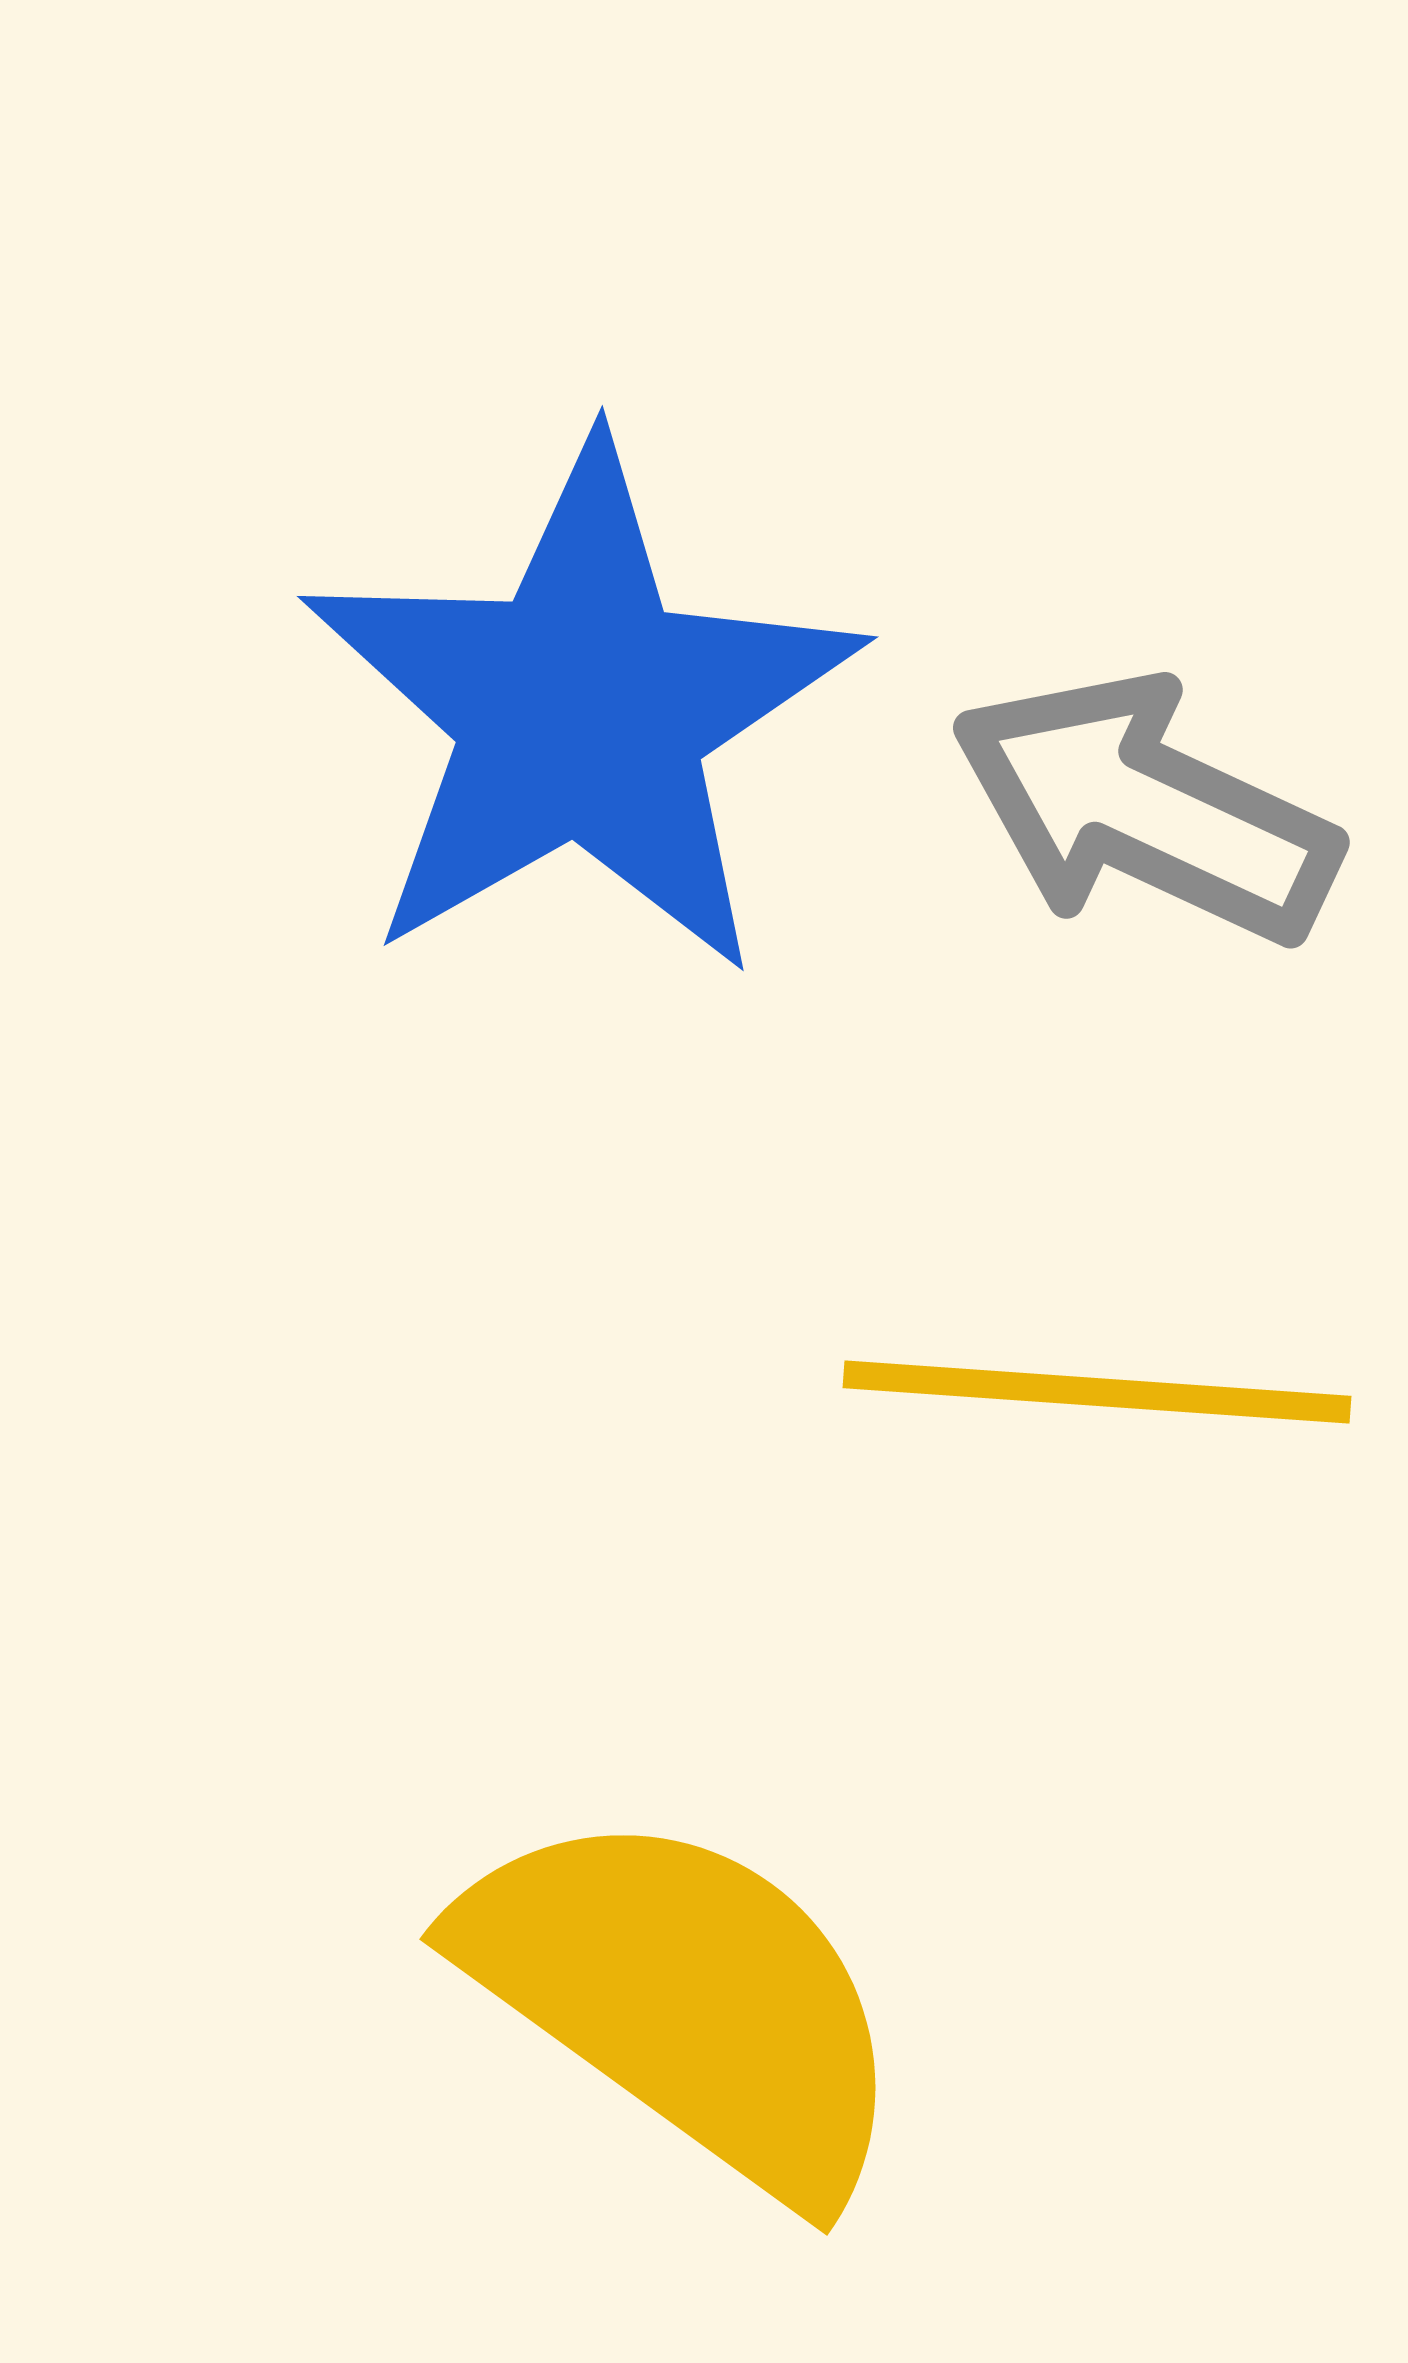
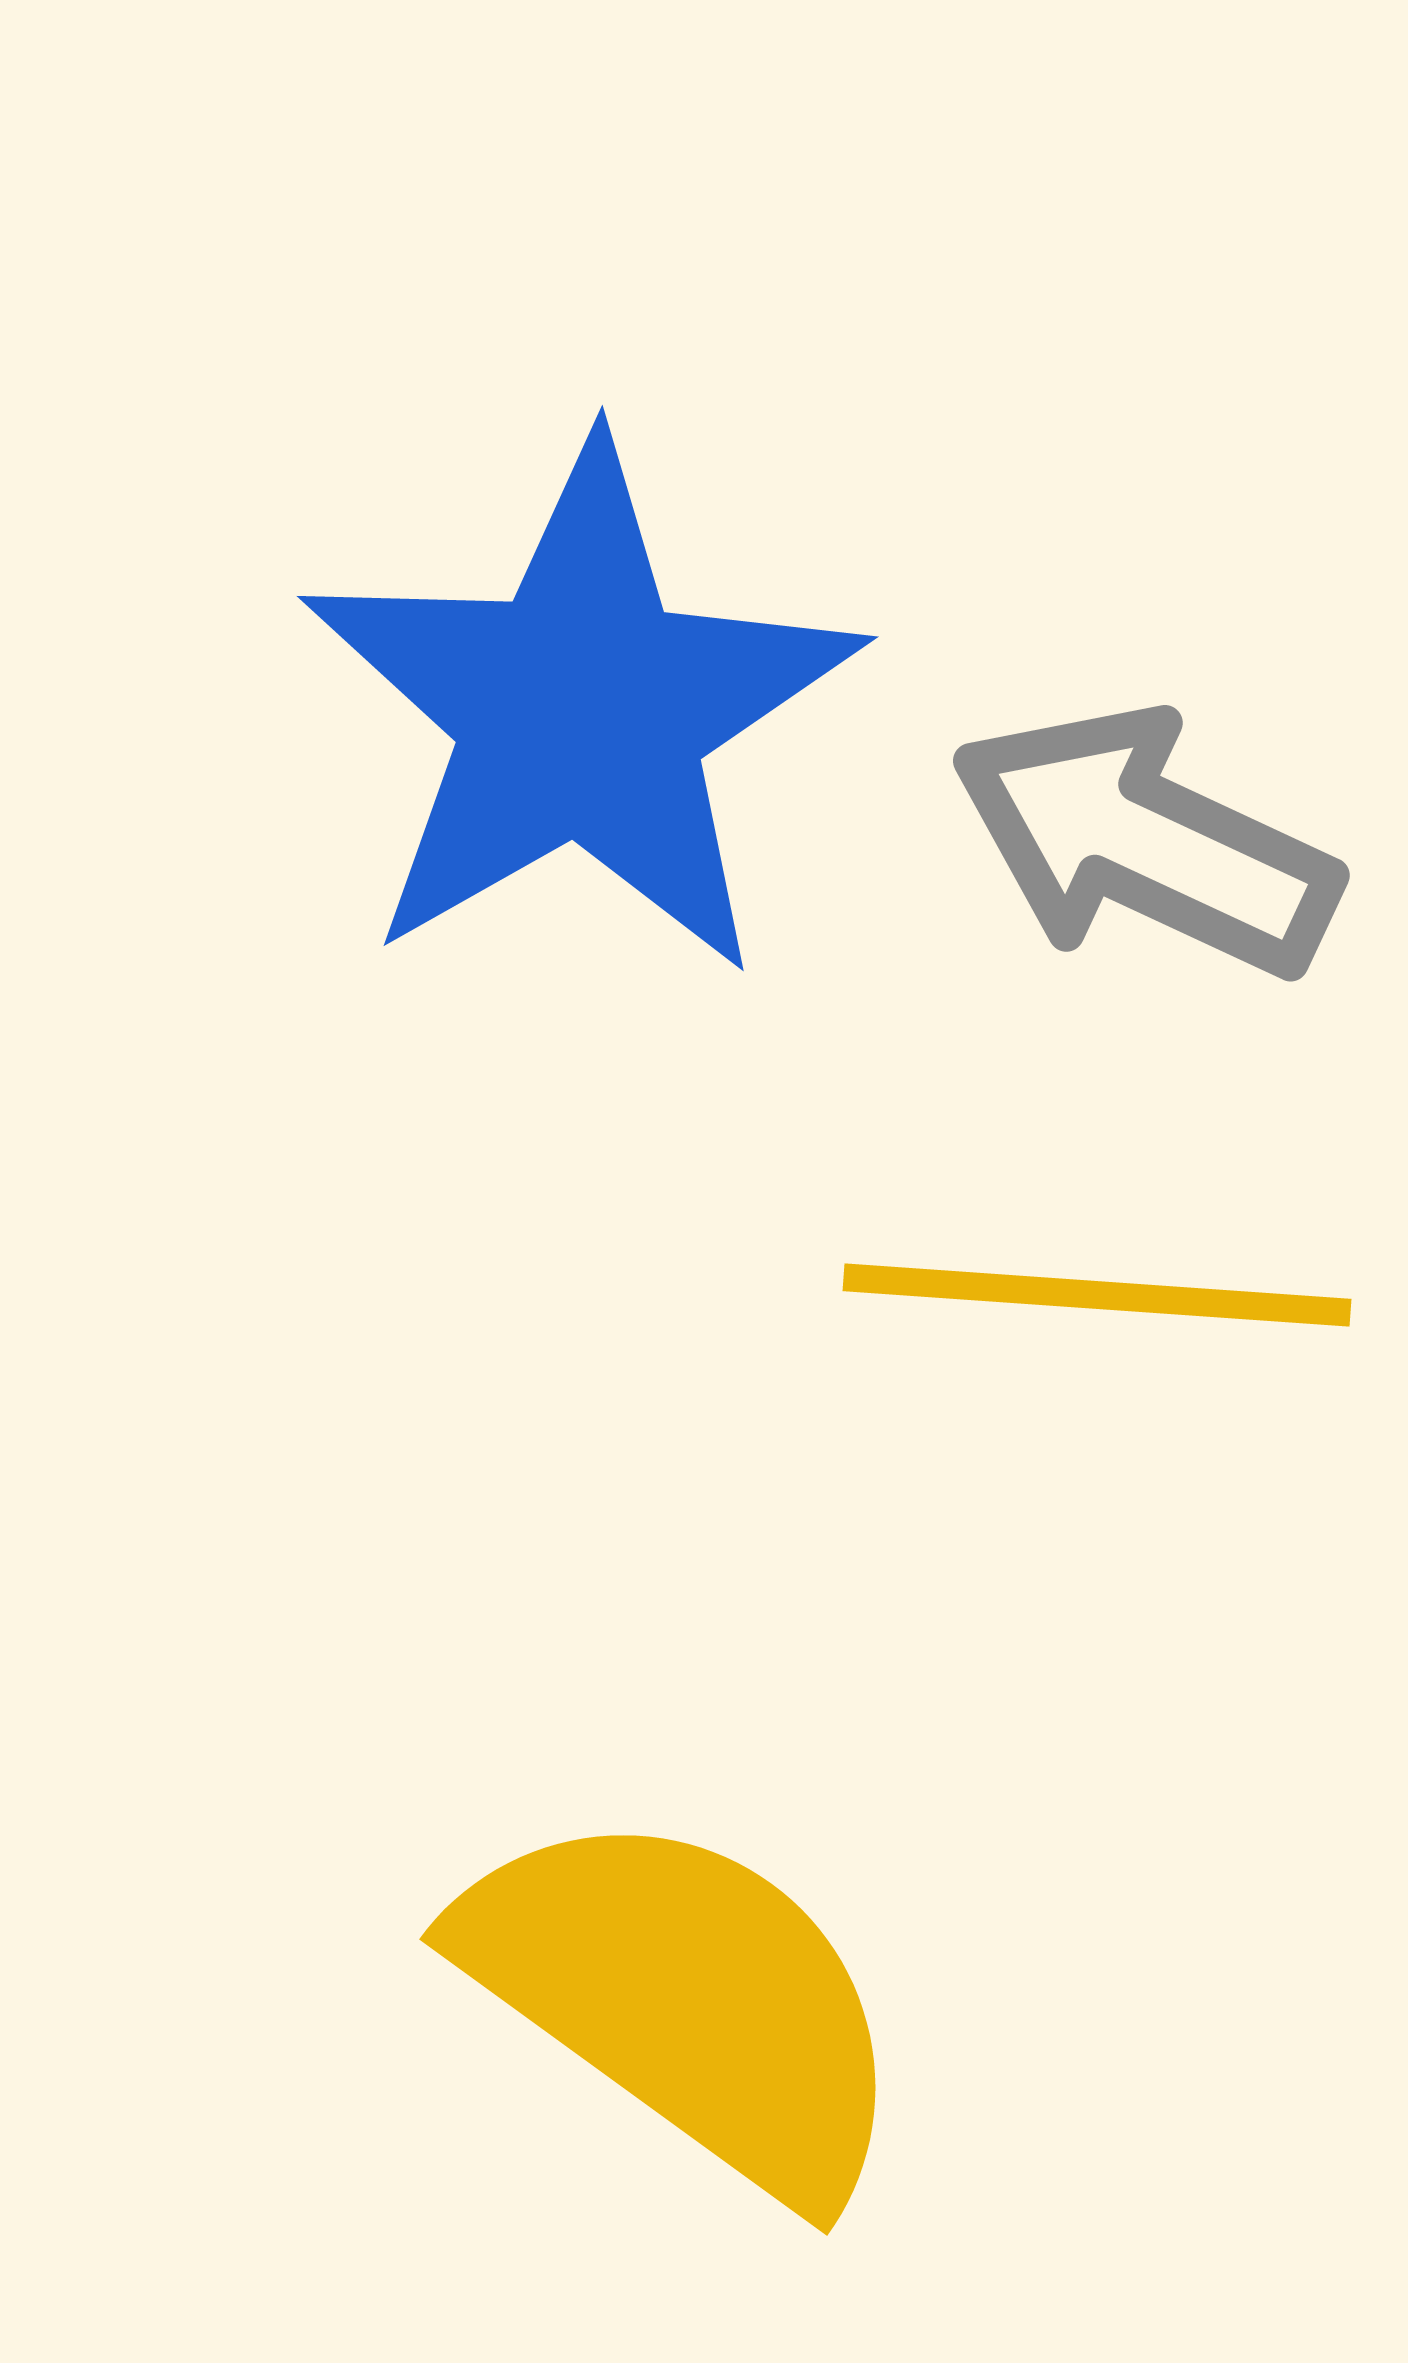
gray arrow: moved 33 px down
yellow line: moved 97 px up
